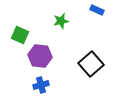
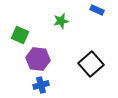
purple hexagon: moved 2 px left, 3 px down
